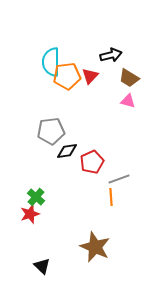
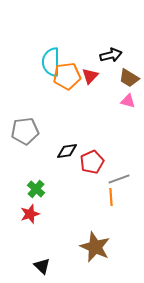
gray pentagon: moved 26 px left
green cross: moved 8 px up
